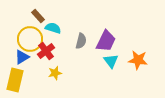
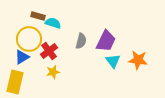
brown rectangle: rotated 32 degrees counterclockwise
cyan semicircle: moved 5 px up
yellow circle: moved 1 px left
red cross: moved 3 px right
cyan triangle: moved 2 px right
yellow star: moved 2 px left, 1 px up
yellow rectangle: moved 2 px down
